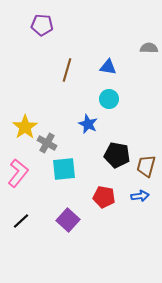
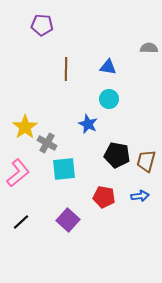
brown line: moved 1 px left, 1 px up; rotated 15 degrees counterclockwise
brown trapezoid: moved 5 px up
pink L-shape: rotated 12 degrees clockwise
black line: moved 1 px down
